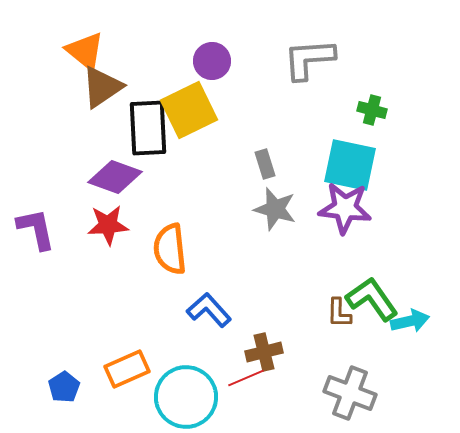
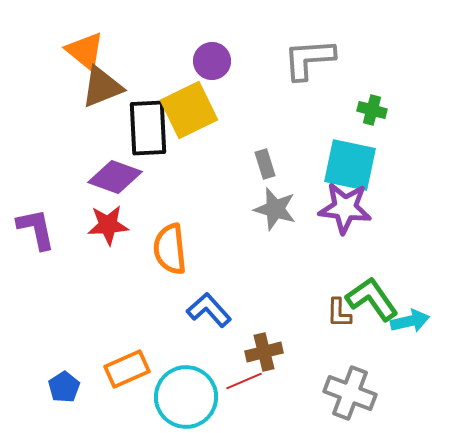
brown triangle: rotated 12 degrees clockwise
red line: moved 2 px left, 3 px down
